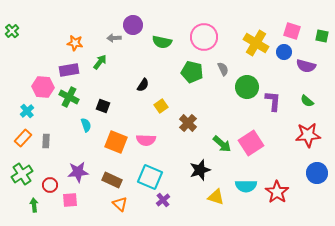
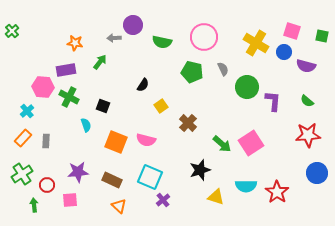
purple rectangle at (69, 70): moved 3 px left
pink semicircle at (146, 140): rotated 12 degrees clockwise
red circle at (50, 185): moved 3 px left
orange triangle at (120, 204): moved 1 px left, 2 px down
